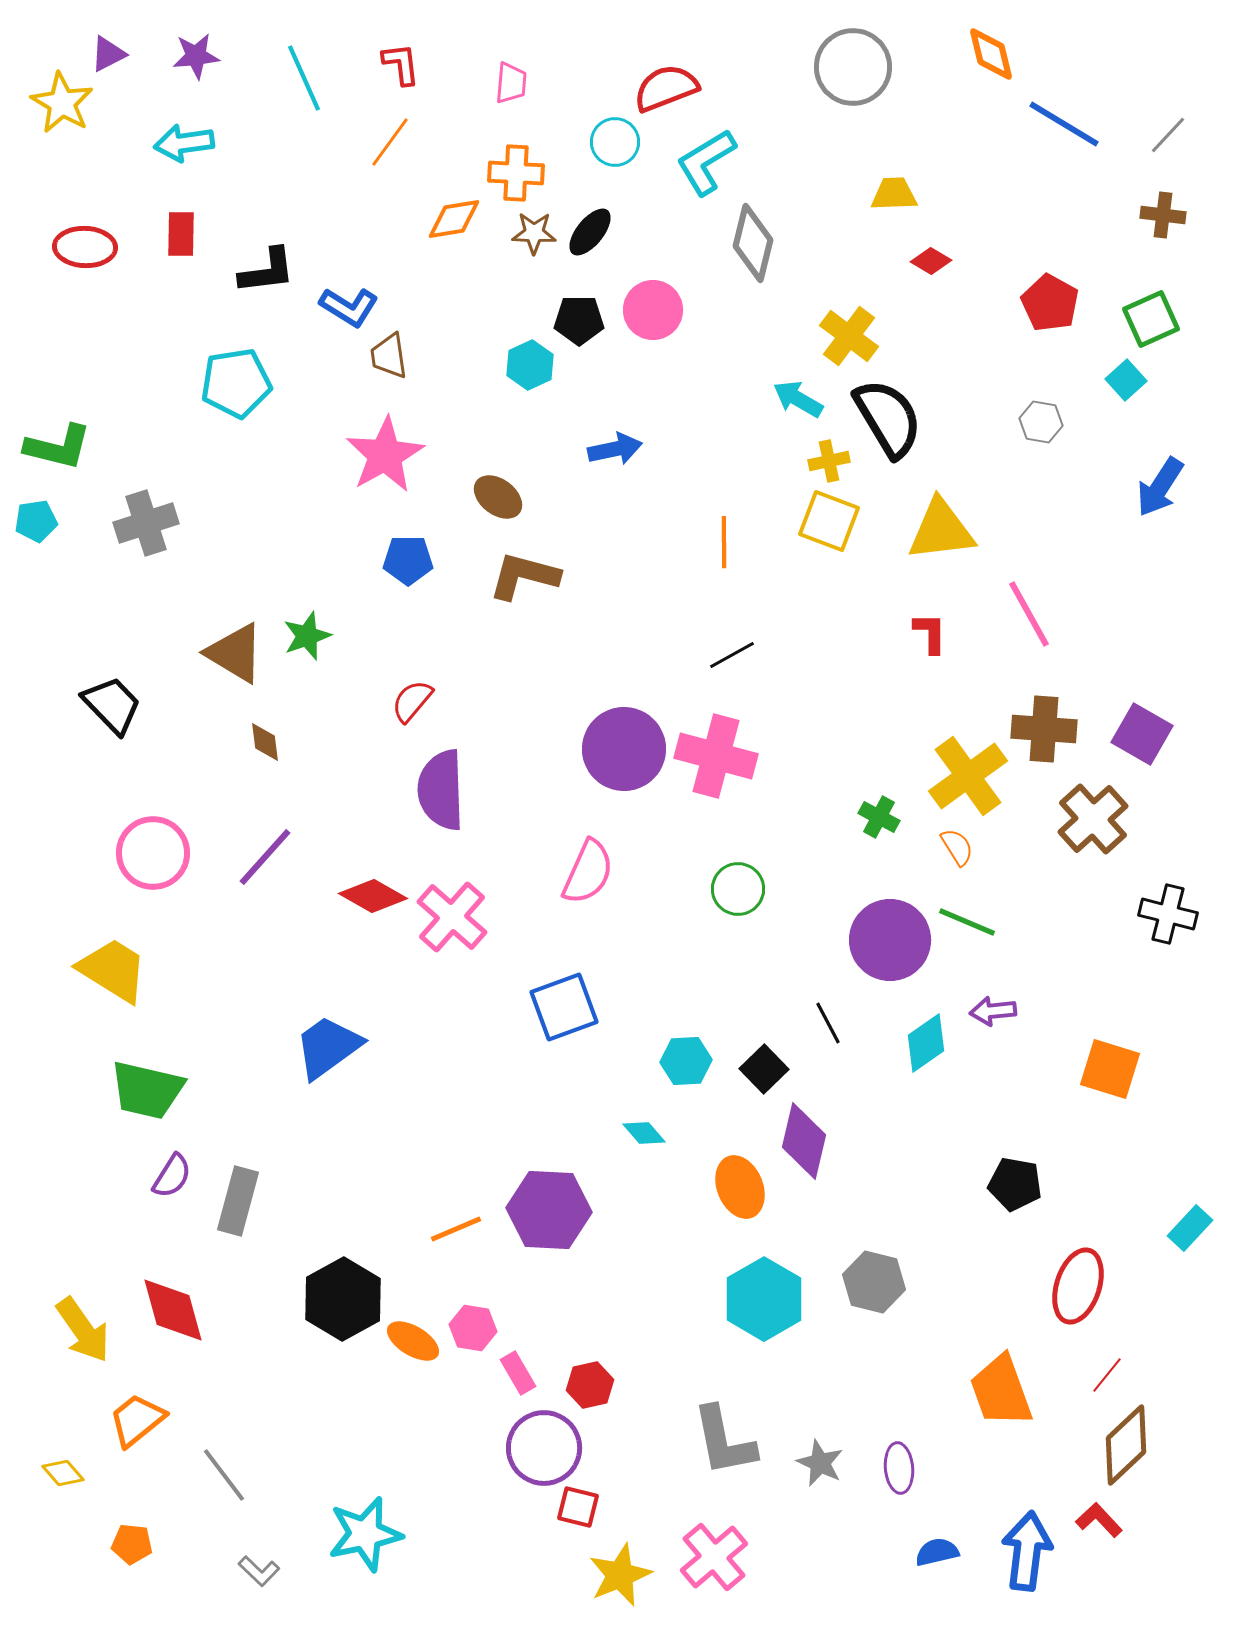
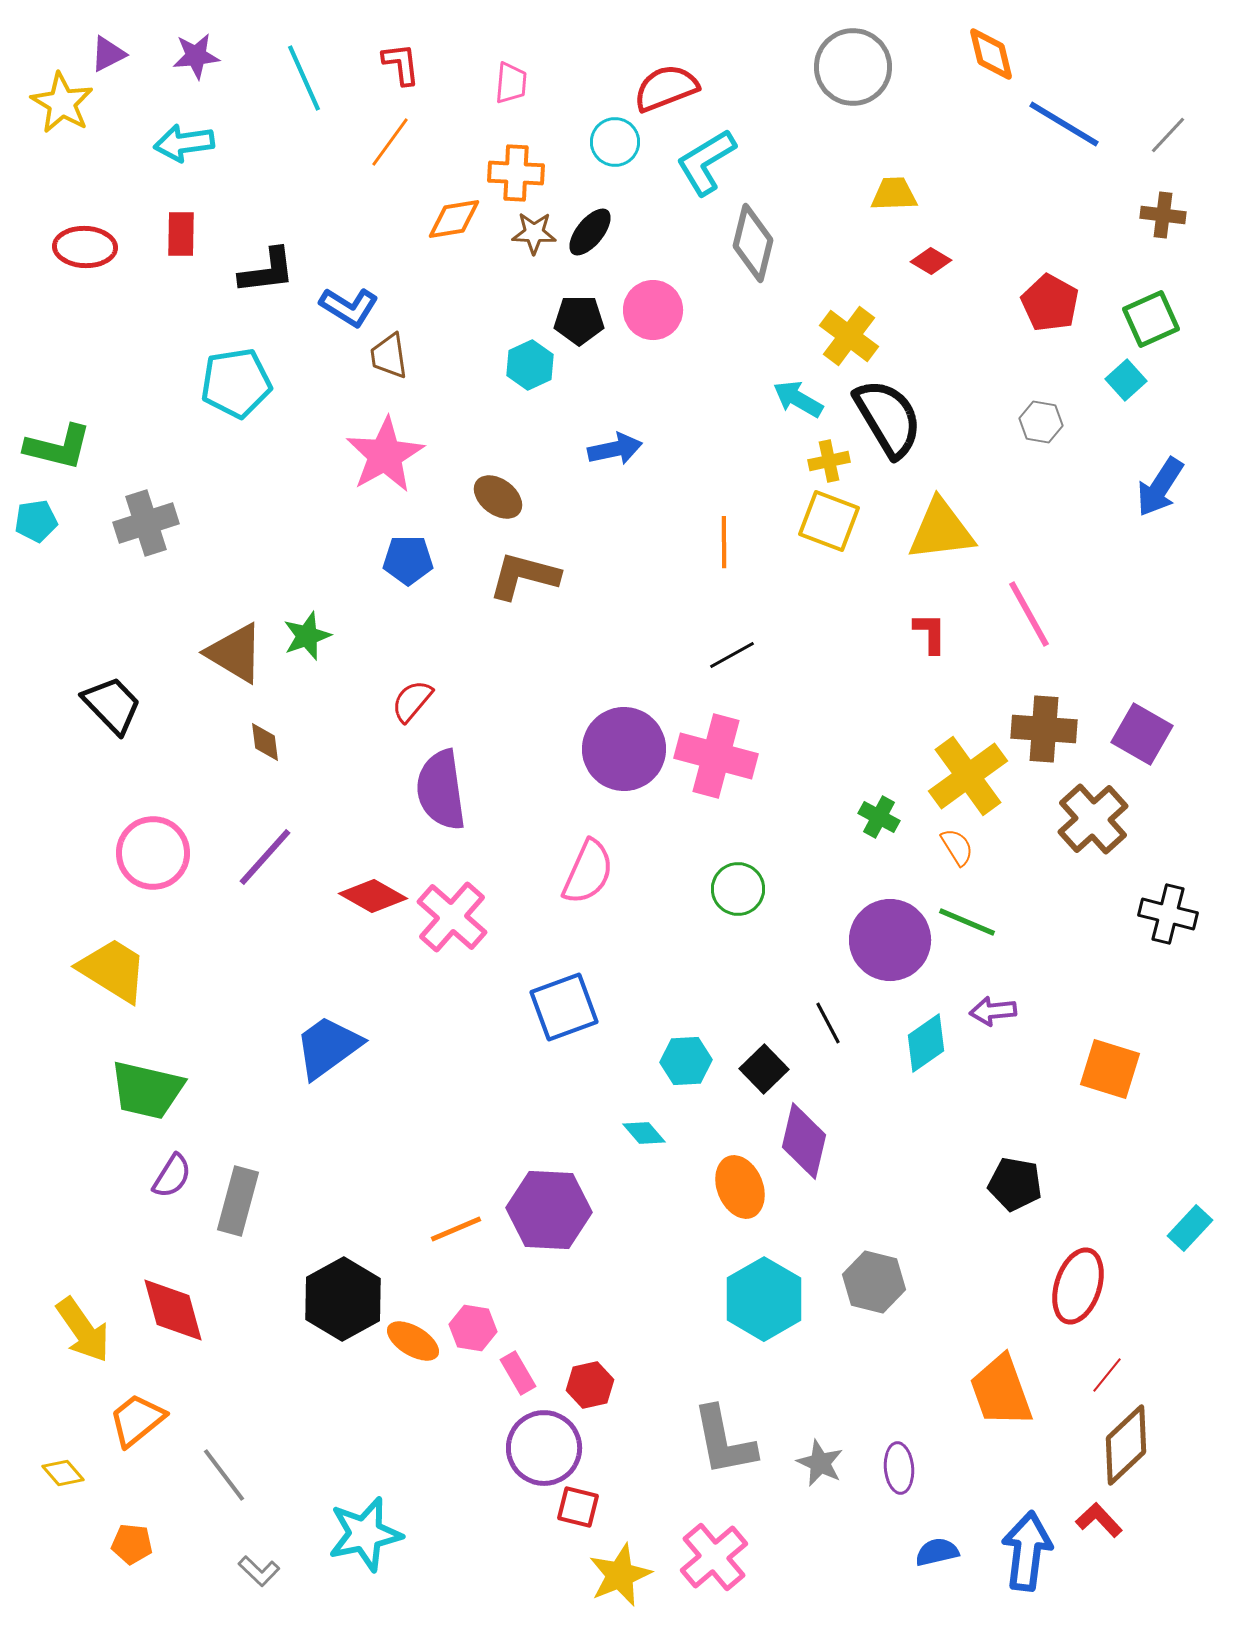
purple semicircle at (441, 790): rotated 6 degrees counterclockwise
